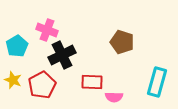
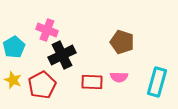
cyan pentagon: moved 3 px left, 1 px down
pink semicircle: moved 5 px right, 20 px up
